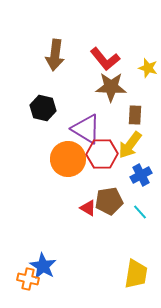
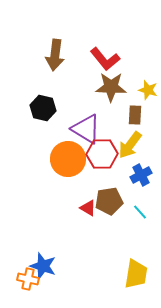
yellow star: moved 22 px down
blue star: rotated 12 degrees counterclockwise
